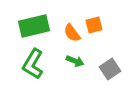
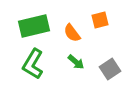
orange square: moved 6 px right, 5 px up
green arrow: moved 1 px right, 1 px down; rotated 18 degrees clockwise
